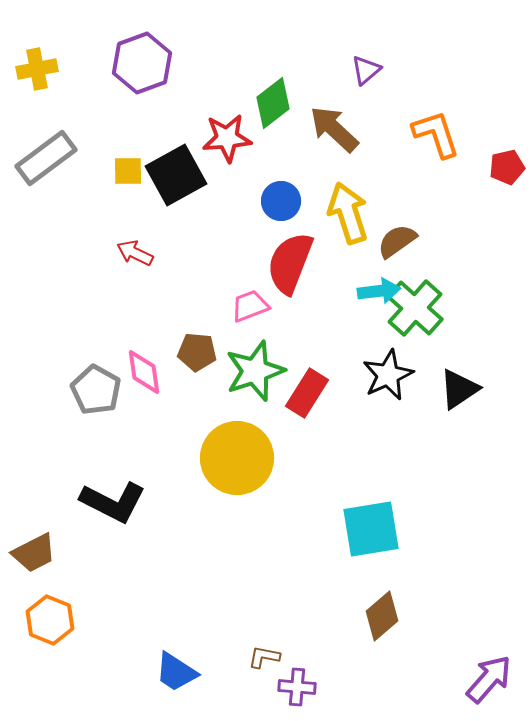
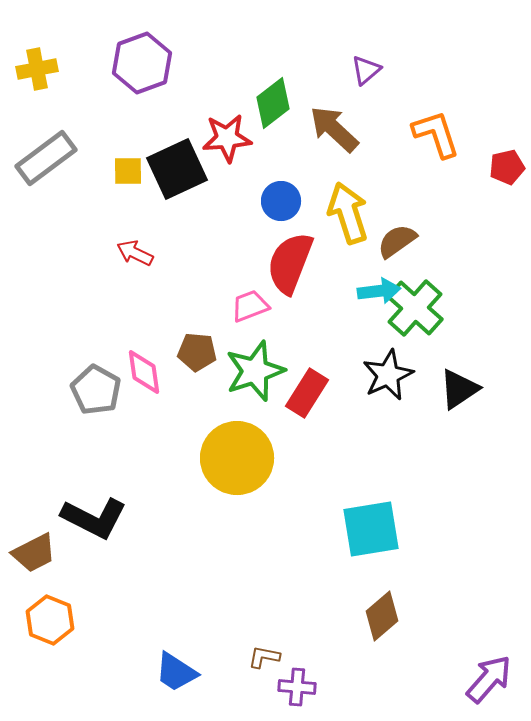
black square: moved 1 px right, 6 px up; rotated 4 degrees clockwise
black L-shape: moved 19 px left, 16 px down
